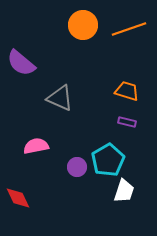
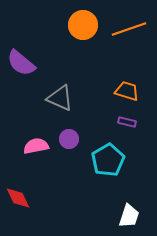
purple circle: moved 8 px left, 28 px up
white trapezoid: moved 5 px right, 25 px down
